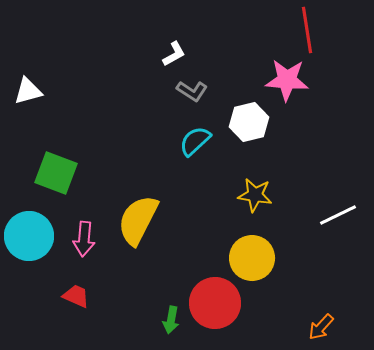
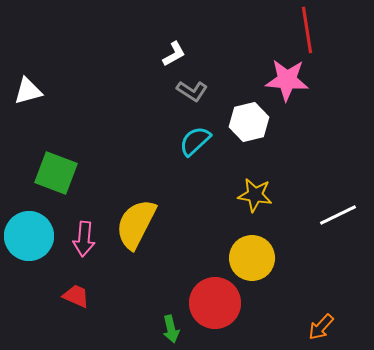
yellow semicircle: moved 2 px left, 4 px down
green arrow: moved 9 px down; rotated 24 degrees counterclockwise
